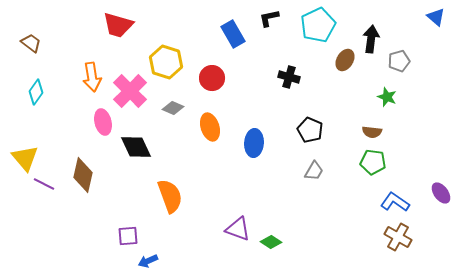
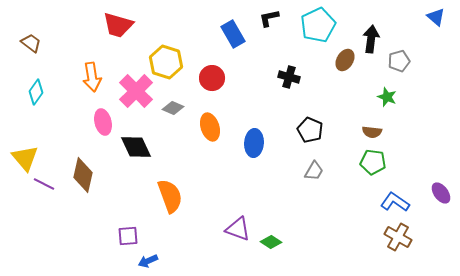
pink cross: moved 6 px right
